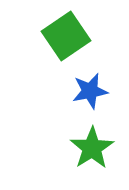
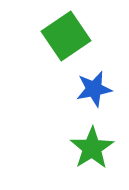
blue star: moved 4 px right, 2 px up
